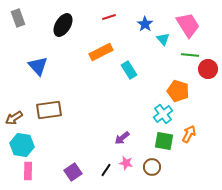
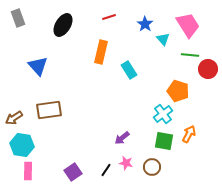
orange rectangle: rotated 50 degrees counterclockwise
